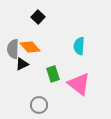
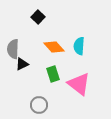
orange diamond: moved 24 px right
